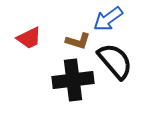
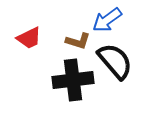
blue arrow: moved 1 px left, 1 px down
